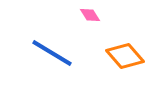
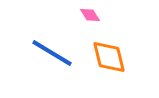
orange diamond: moved 16 px left, 1 px down; rotated 27 degrees clockwise
